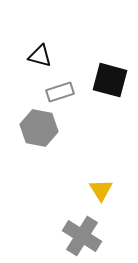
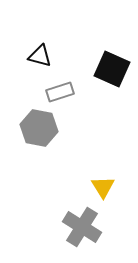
black square: moved 2 px right, 11 px up; rotated 9 degrees clockwise
yellow triangle: moved 2 px right, 3 px up
gray cross: moved 9 px up
